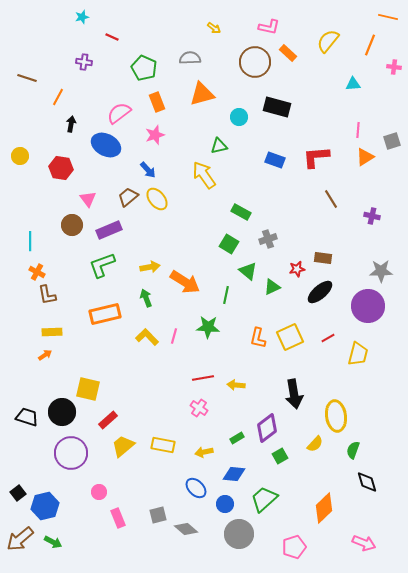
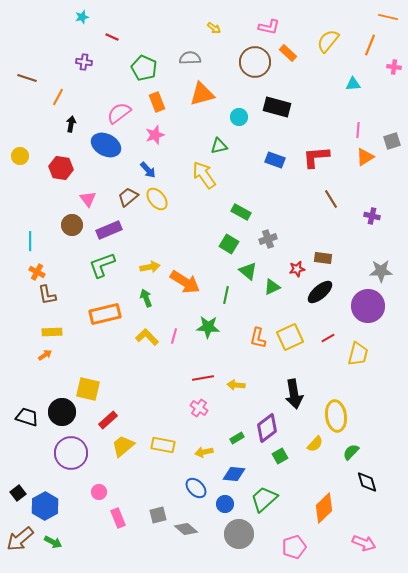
green semicircle at (353, 450): moved 2 px left, 2 px down; rotated 24 degrees clockwise
blue hexagon at (45, 506): rotated 16 degrees counterclockwise
